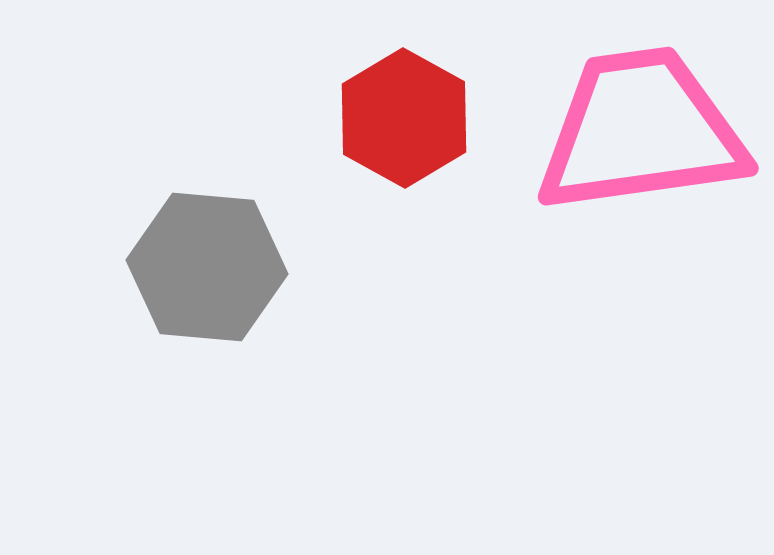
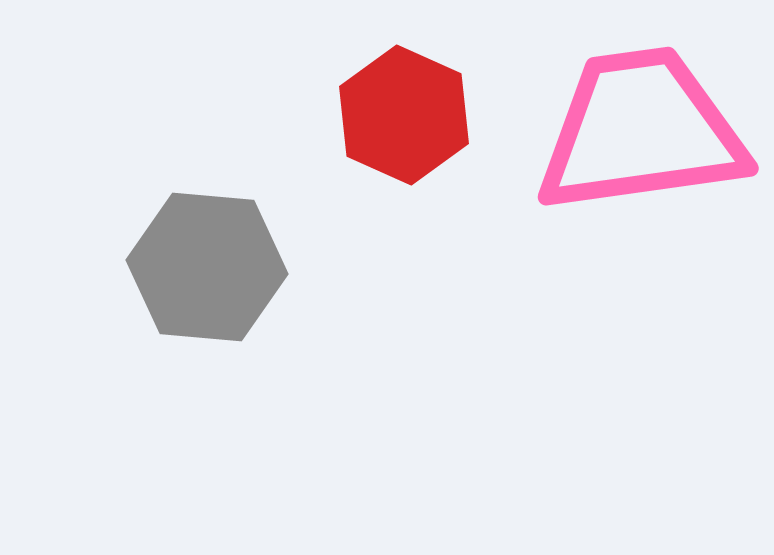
red hexagon: moved 3 px up; rotated 5 degrees counterclockwise
